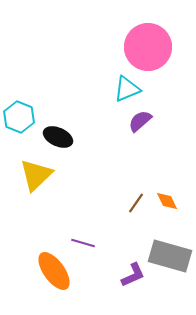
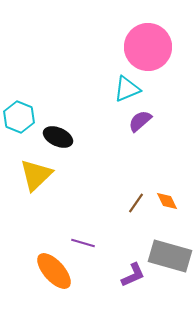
orange ellipse: rotated 6 degrees counterclockwise
